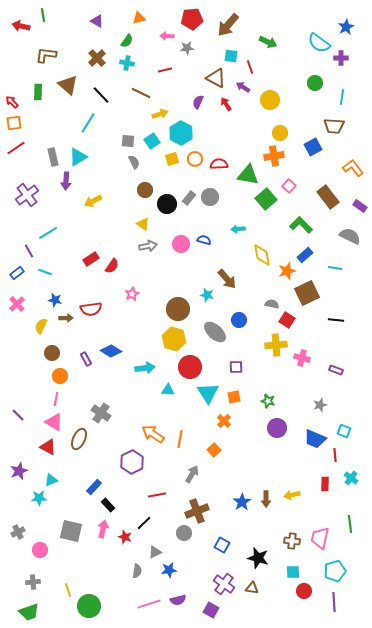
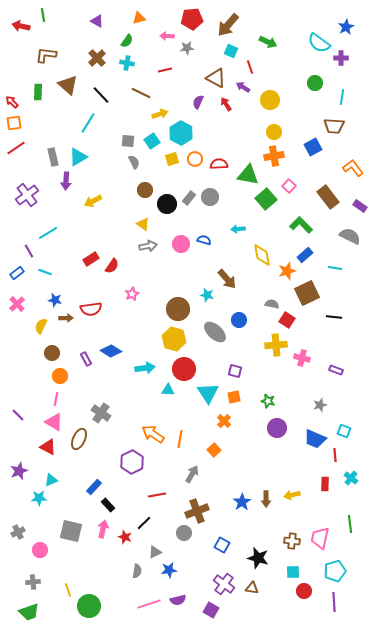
cyan square at (231, 56): moved 5 px up; rotated 16 degrees clockwise
yellow circle at (280, 133): moved 6 px left, 1 px up
black line at (336, 320): moved 2 px left, 3 px up
red circle at (190, 367): moved 6 px left, 2 px down
purple square at (236, 367): moved 1 px left, 4 px down; rotated 16 degrees clockwise
